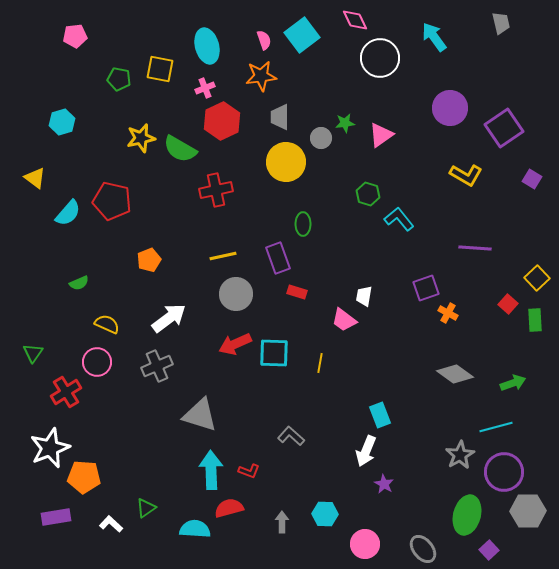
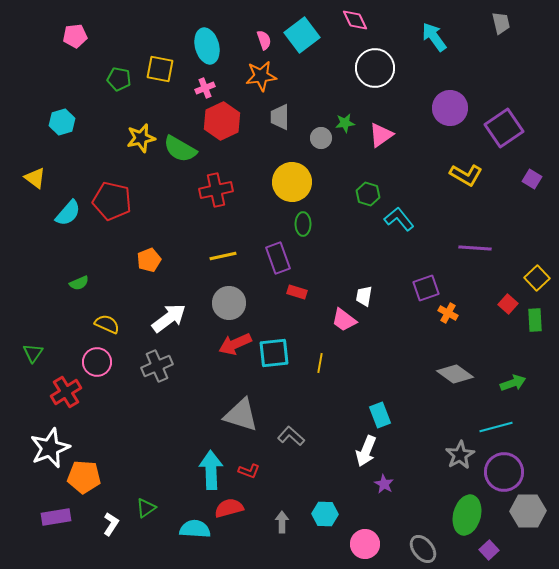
white circle at (380, 58): moved 5 px left, 10 px down
yellow circle at (286, 162): moved 6 px right, 20 px down
gray circle at (236, 294): moved 7 px left, 9 px down
cyan square at (274, 353): rotated 8 degrees counterclockwise
gray triangle at (200, 415): moved 41 px right
white L-shape at (111, 524): rotated 80 degrees clockwise
